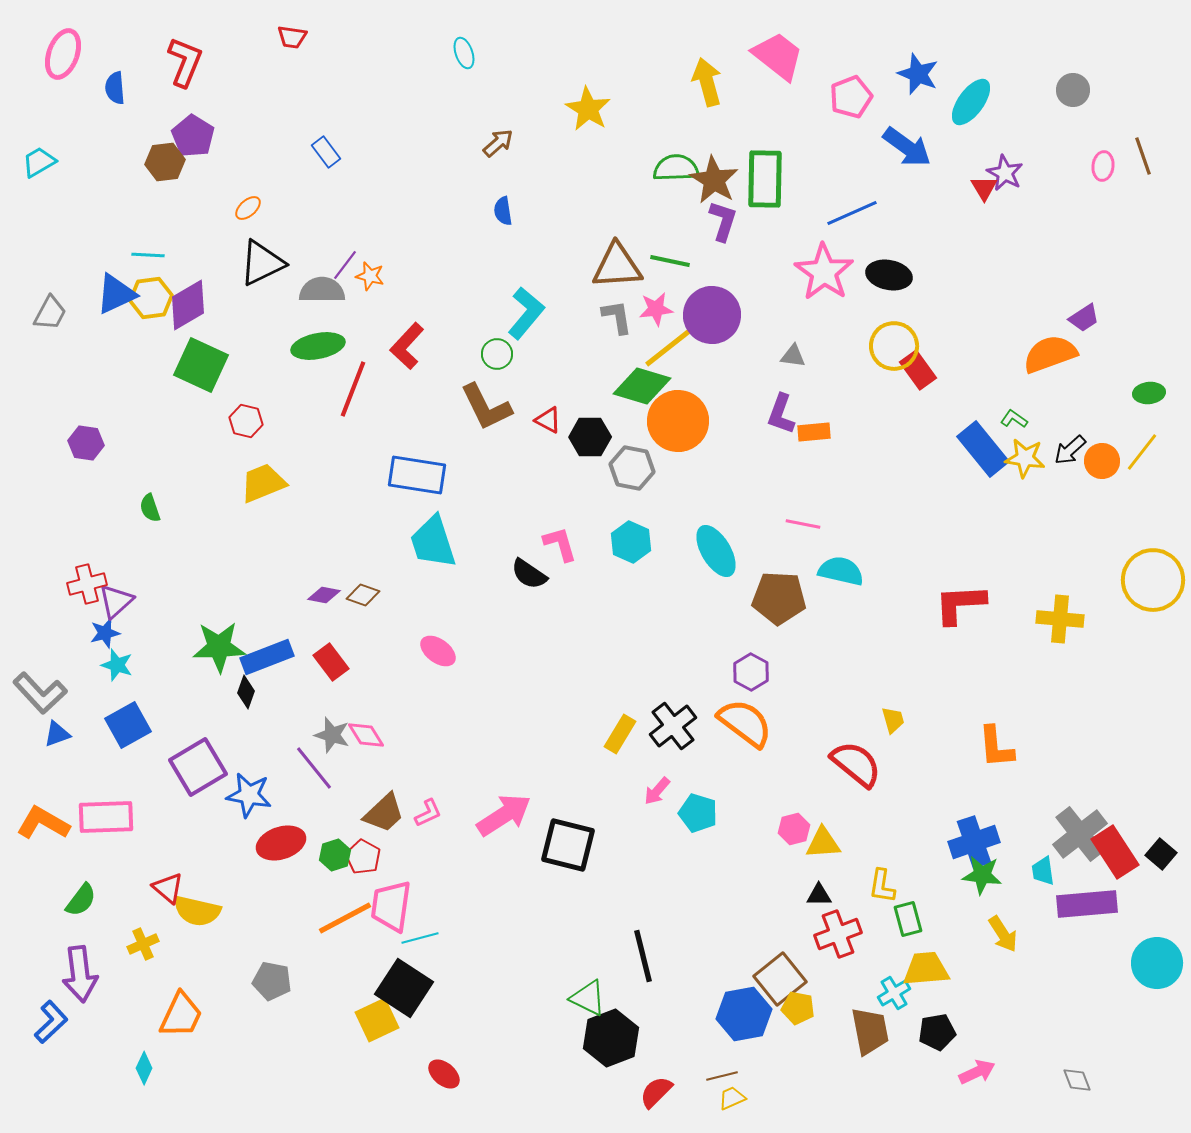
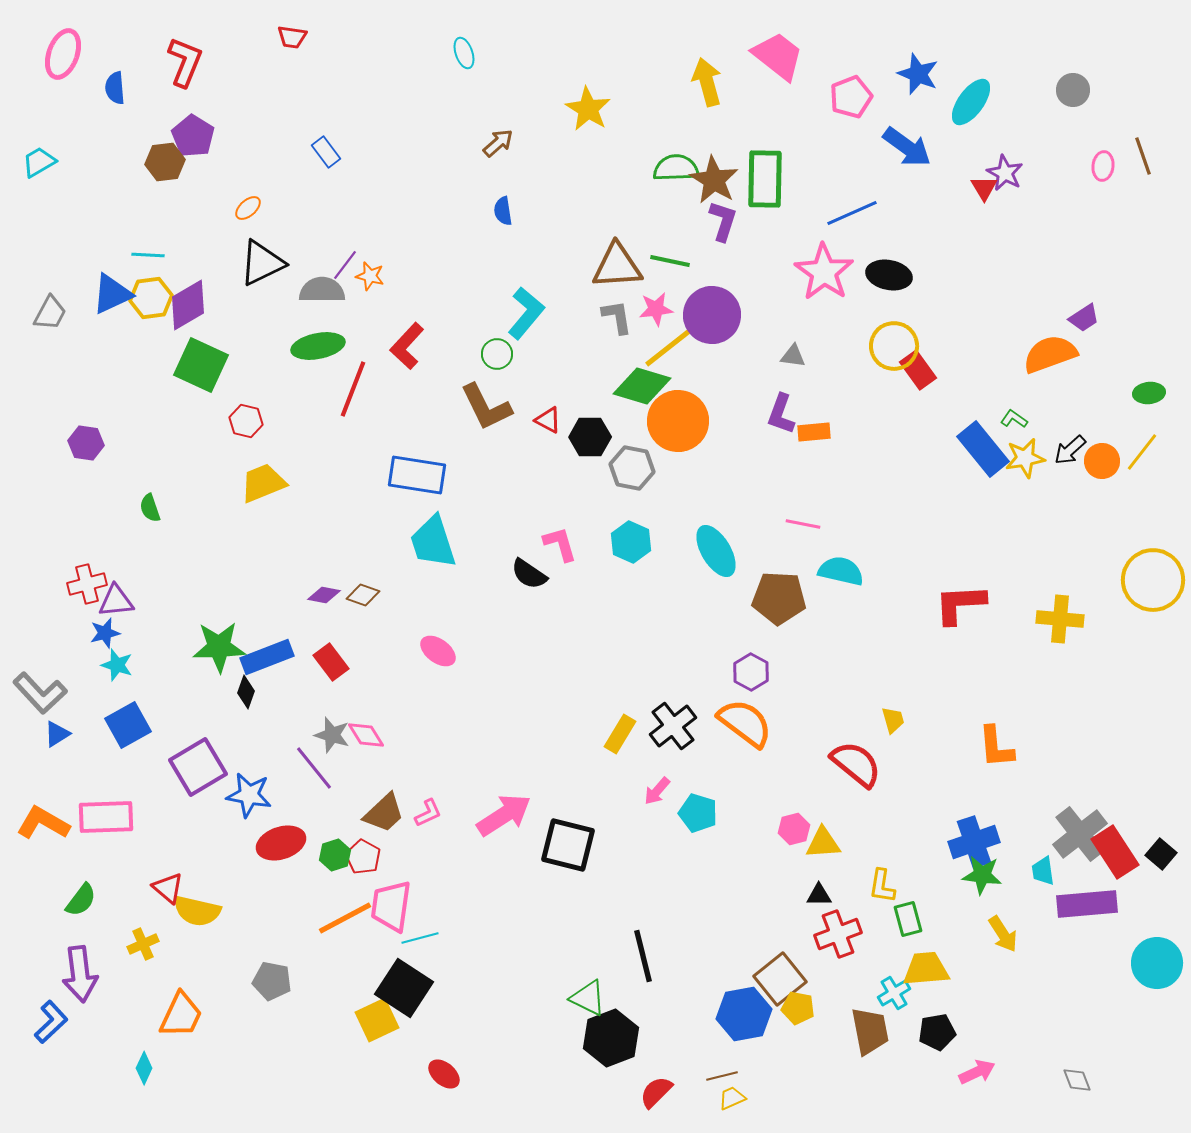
blue triangle at (116, 294): moved 4 px left
yellow star at (1025, 458): rotated 18 degrees counterclockwise
purple triangle at (116, 601): rotated 36 degrees clockwise
blue triangle at (57, 734): rotated 12 degrees counterclockwise
